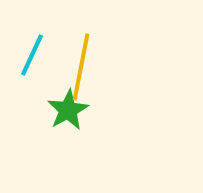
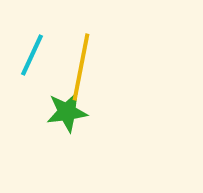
green star: moved 1 px left, 2 px down; rotated 21 degrees clockwise
